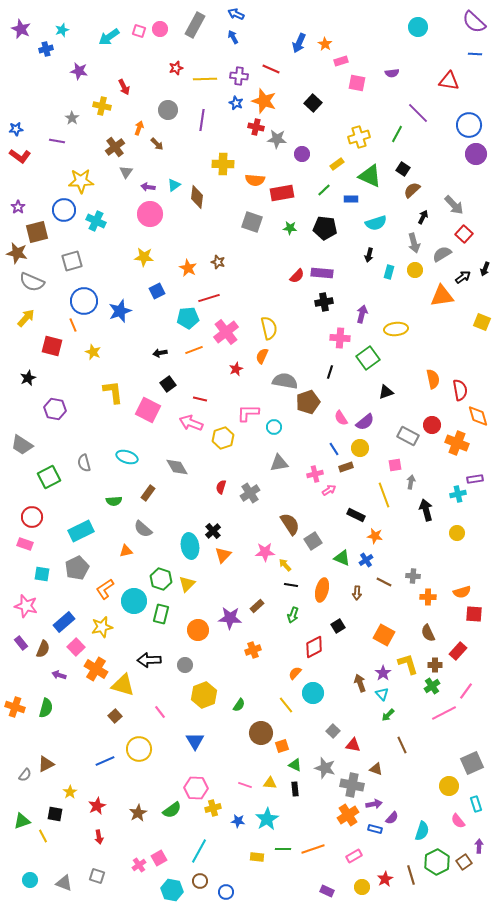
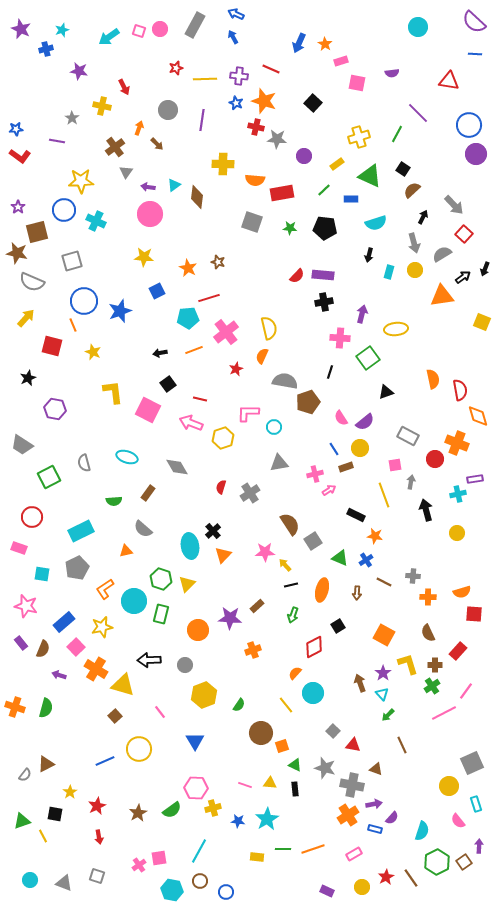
purple circle at (302, 154): moved 2 px right, 2 px down
purple rectangle at (322, 273): moved 1 px right, 2 px down
red circle at (432, 425): moved 3 px right, 34 px down
pink rectangle at (25, 544): moved 6 px left, 4 px down
green triangle at (342, 558): moved 2 px left
black line at (291, 585): rotated 24 degrees counterclockwise
pink rectangle at (354, 856): moved 2 px up
pink square at (159, 858): rotated 21 degrees clockwise
brown line at (411, 875): moved 3 px down; rotated 18 degrees counterclockwise
red star at (385, 879): moved 1 px right, 2 px up
